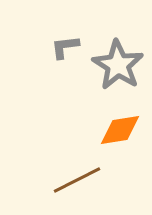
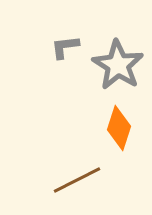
orange diamond: moved 1 px left, 2 px up; rotated 63 degrees counterclockwise
